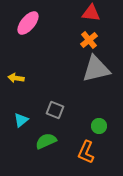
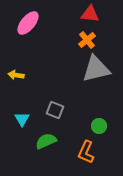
red triangle: moved 1 px left, 1 px down
orange cross: moved 2 px left
yellow arrow: moved 3 px up
cyan triangle: moved 1 px right, 1 px up; rotated 21 degrees counterclockwise
